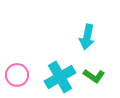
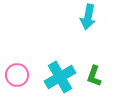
cyan arrow: moved 1 px right, 20 px up
green L-shape: rotated 75 degrees clockwise
